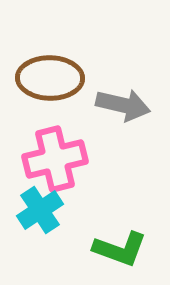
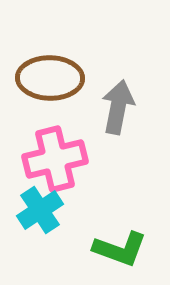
gray arrow: moved 5 px left, 2 px down; rotated 92 degrees counterclockwise
